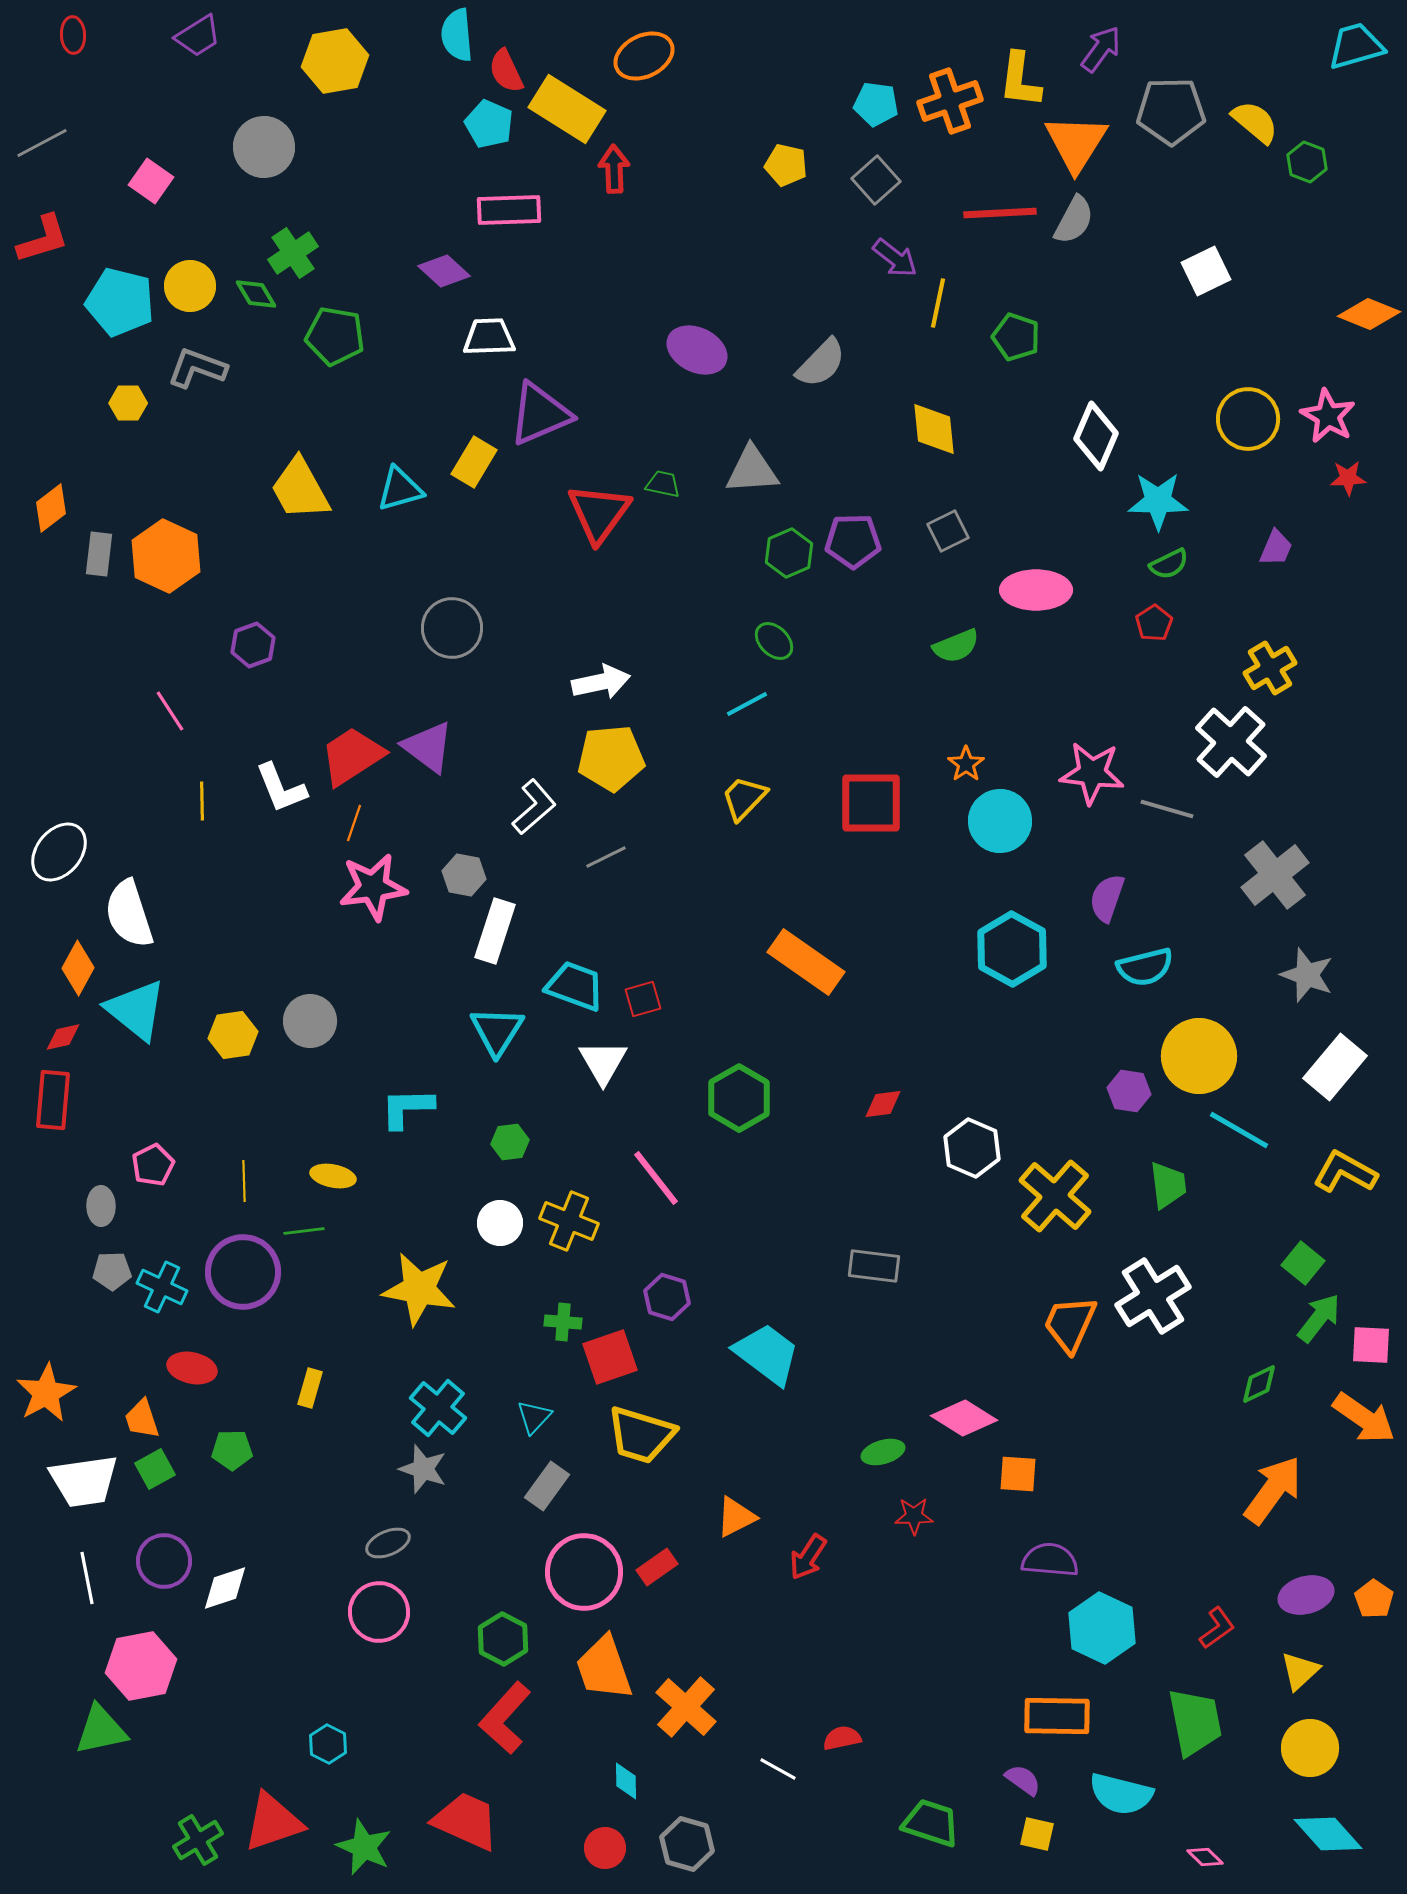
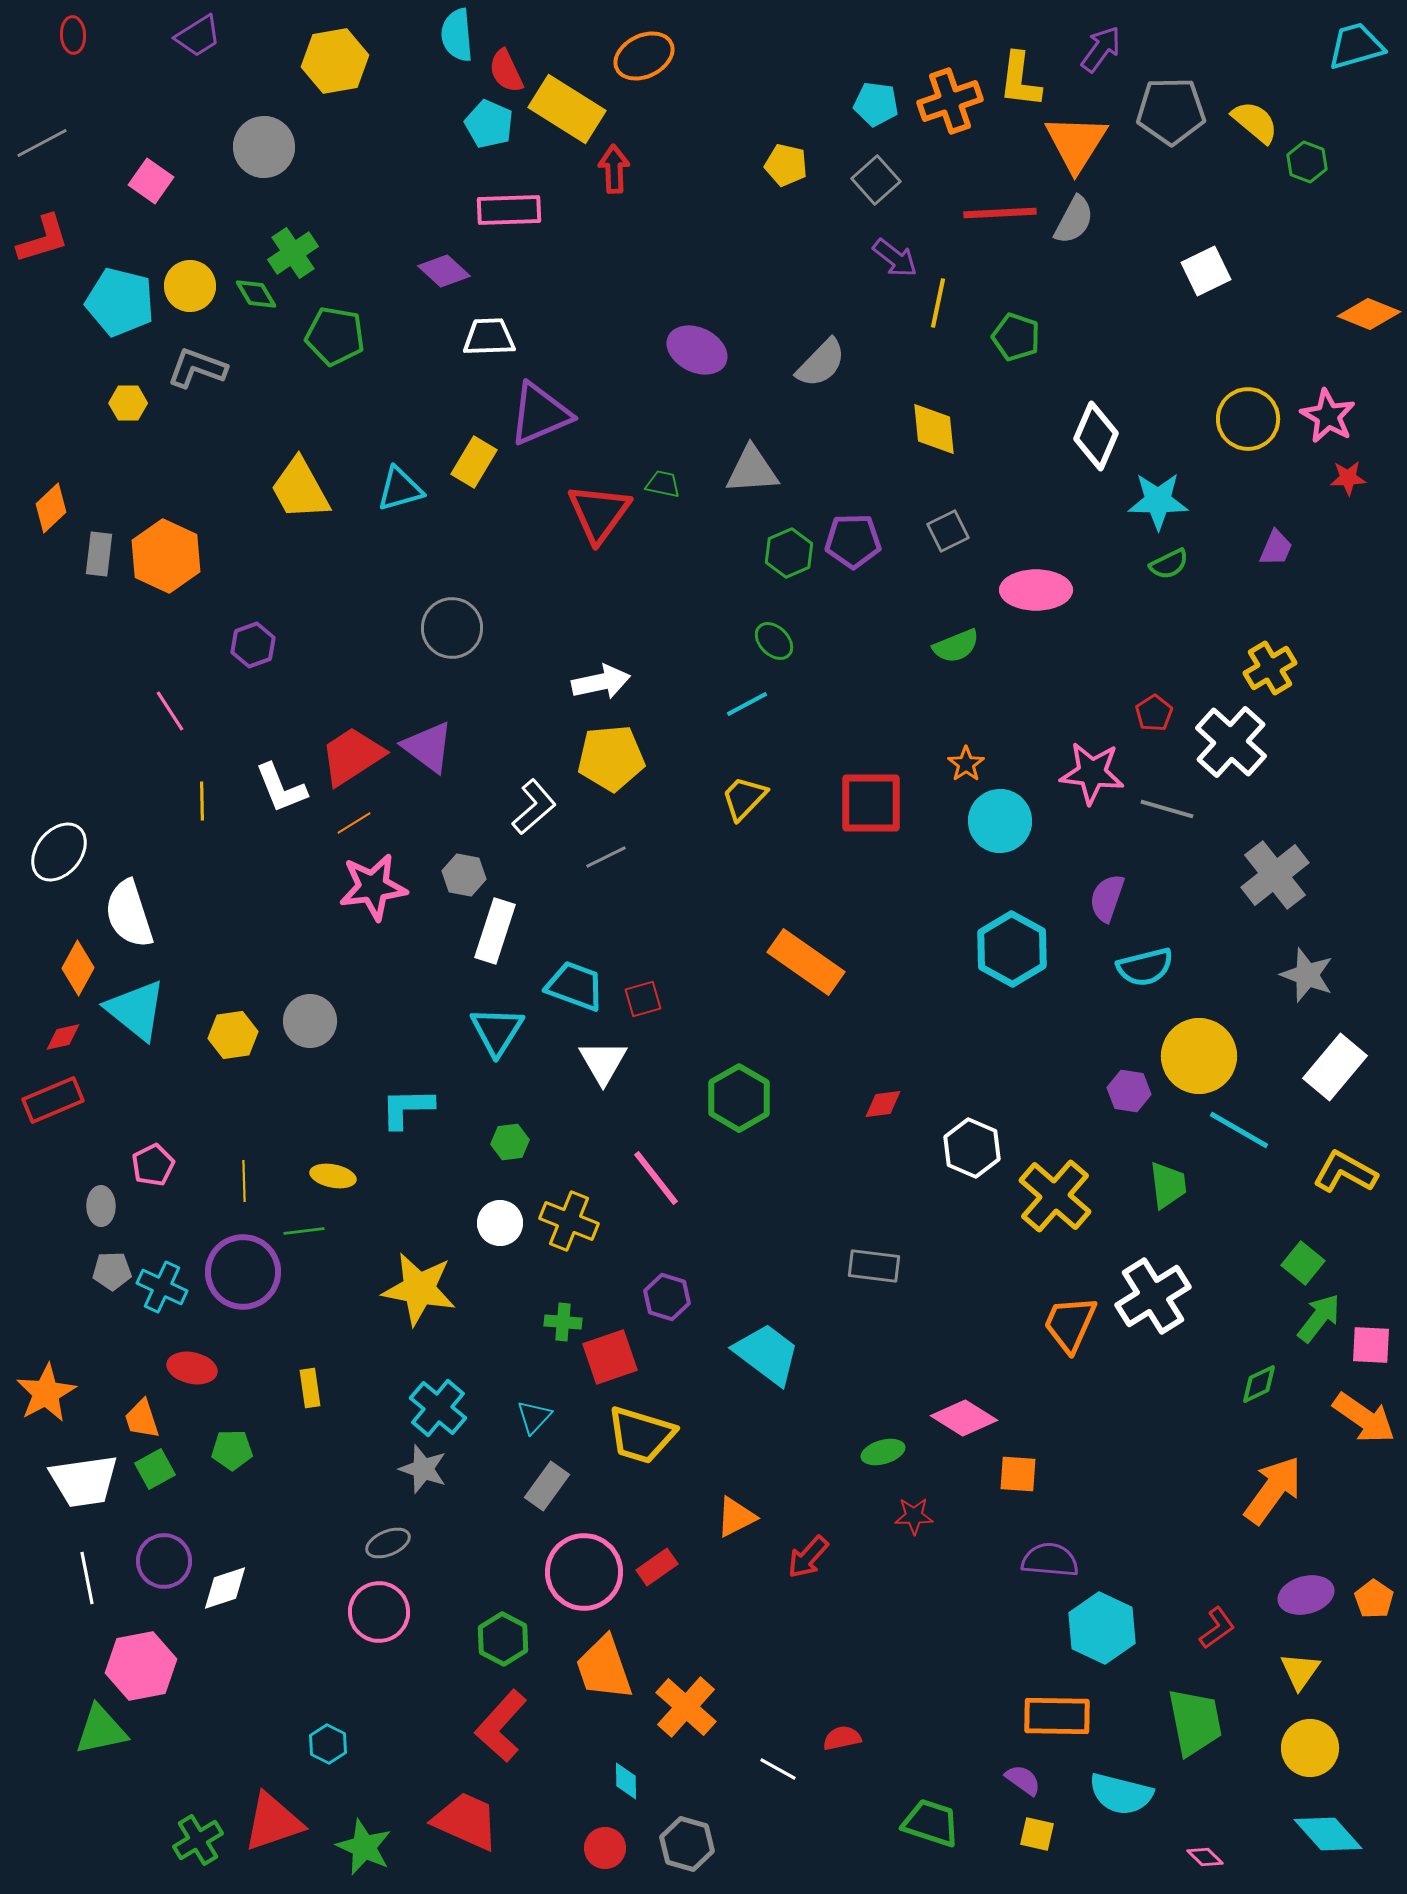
orange diamond at (51, 508): rotated 6 degrees counterclockwise
red pentagon at (1154, 623): moved 90 px down
orange line at (354, 823): rotated 39 degrees clockwise
red rectangle at (53, 1100): rotated 62 degrees clockwise
yellow rectangle at (310, 1388): rotated 24 degrees counterclockwise
red arrow at (808, 1557): rotated 9 degrees clockwise
yellow triangle at (1300, 1671): rotated 12 degrees counterclockwise
red L-shape at (505, 1718): moved 4 px left, 8 px down
